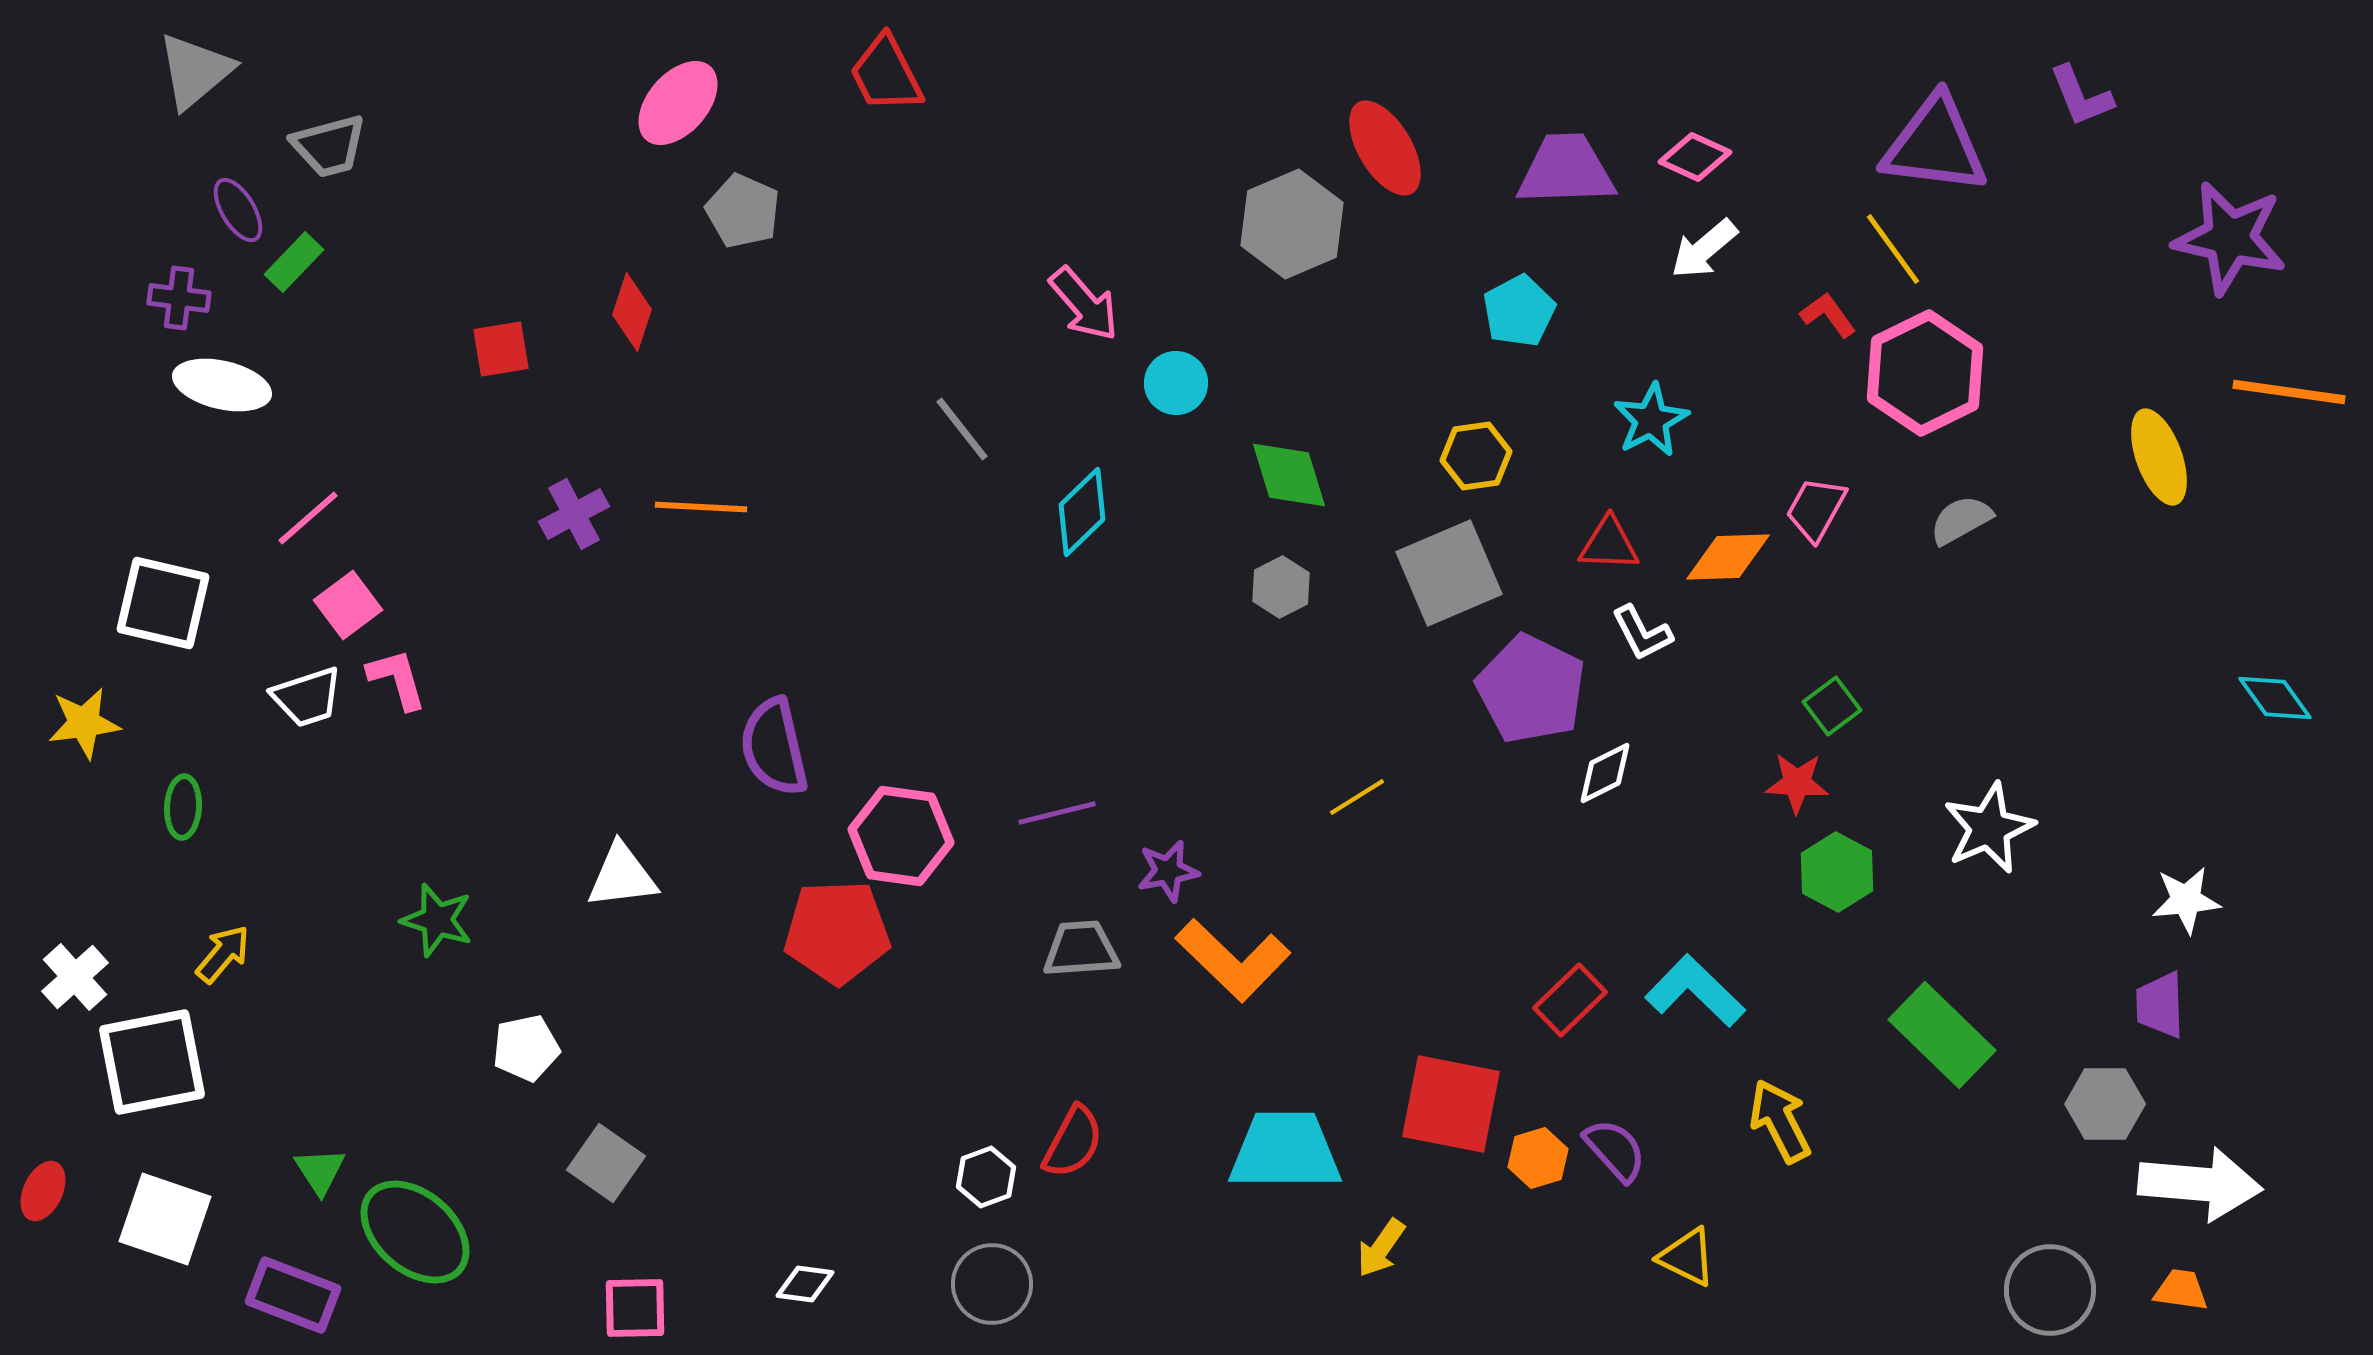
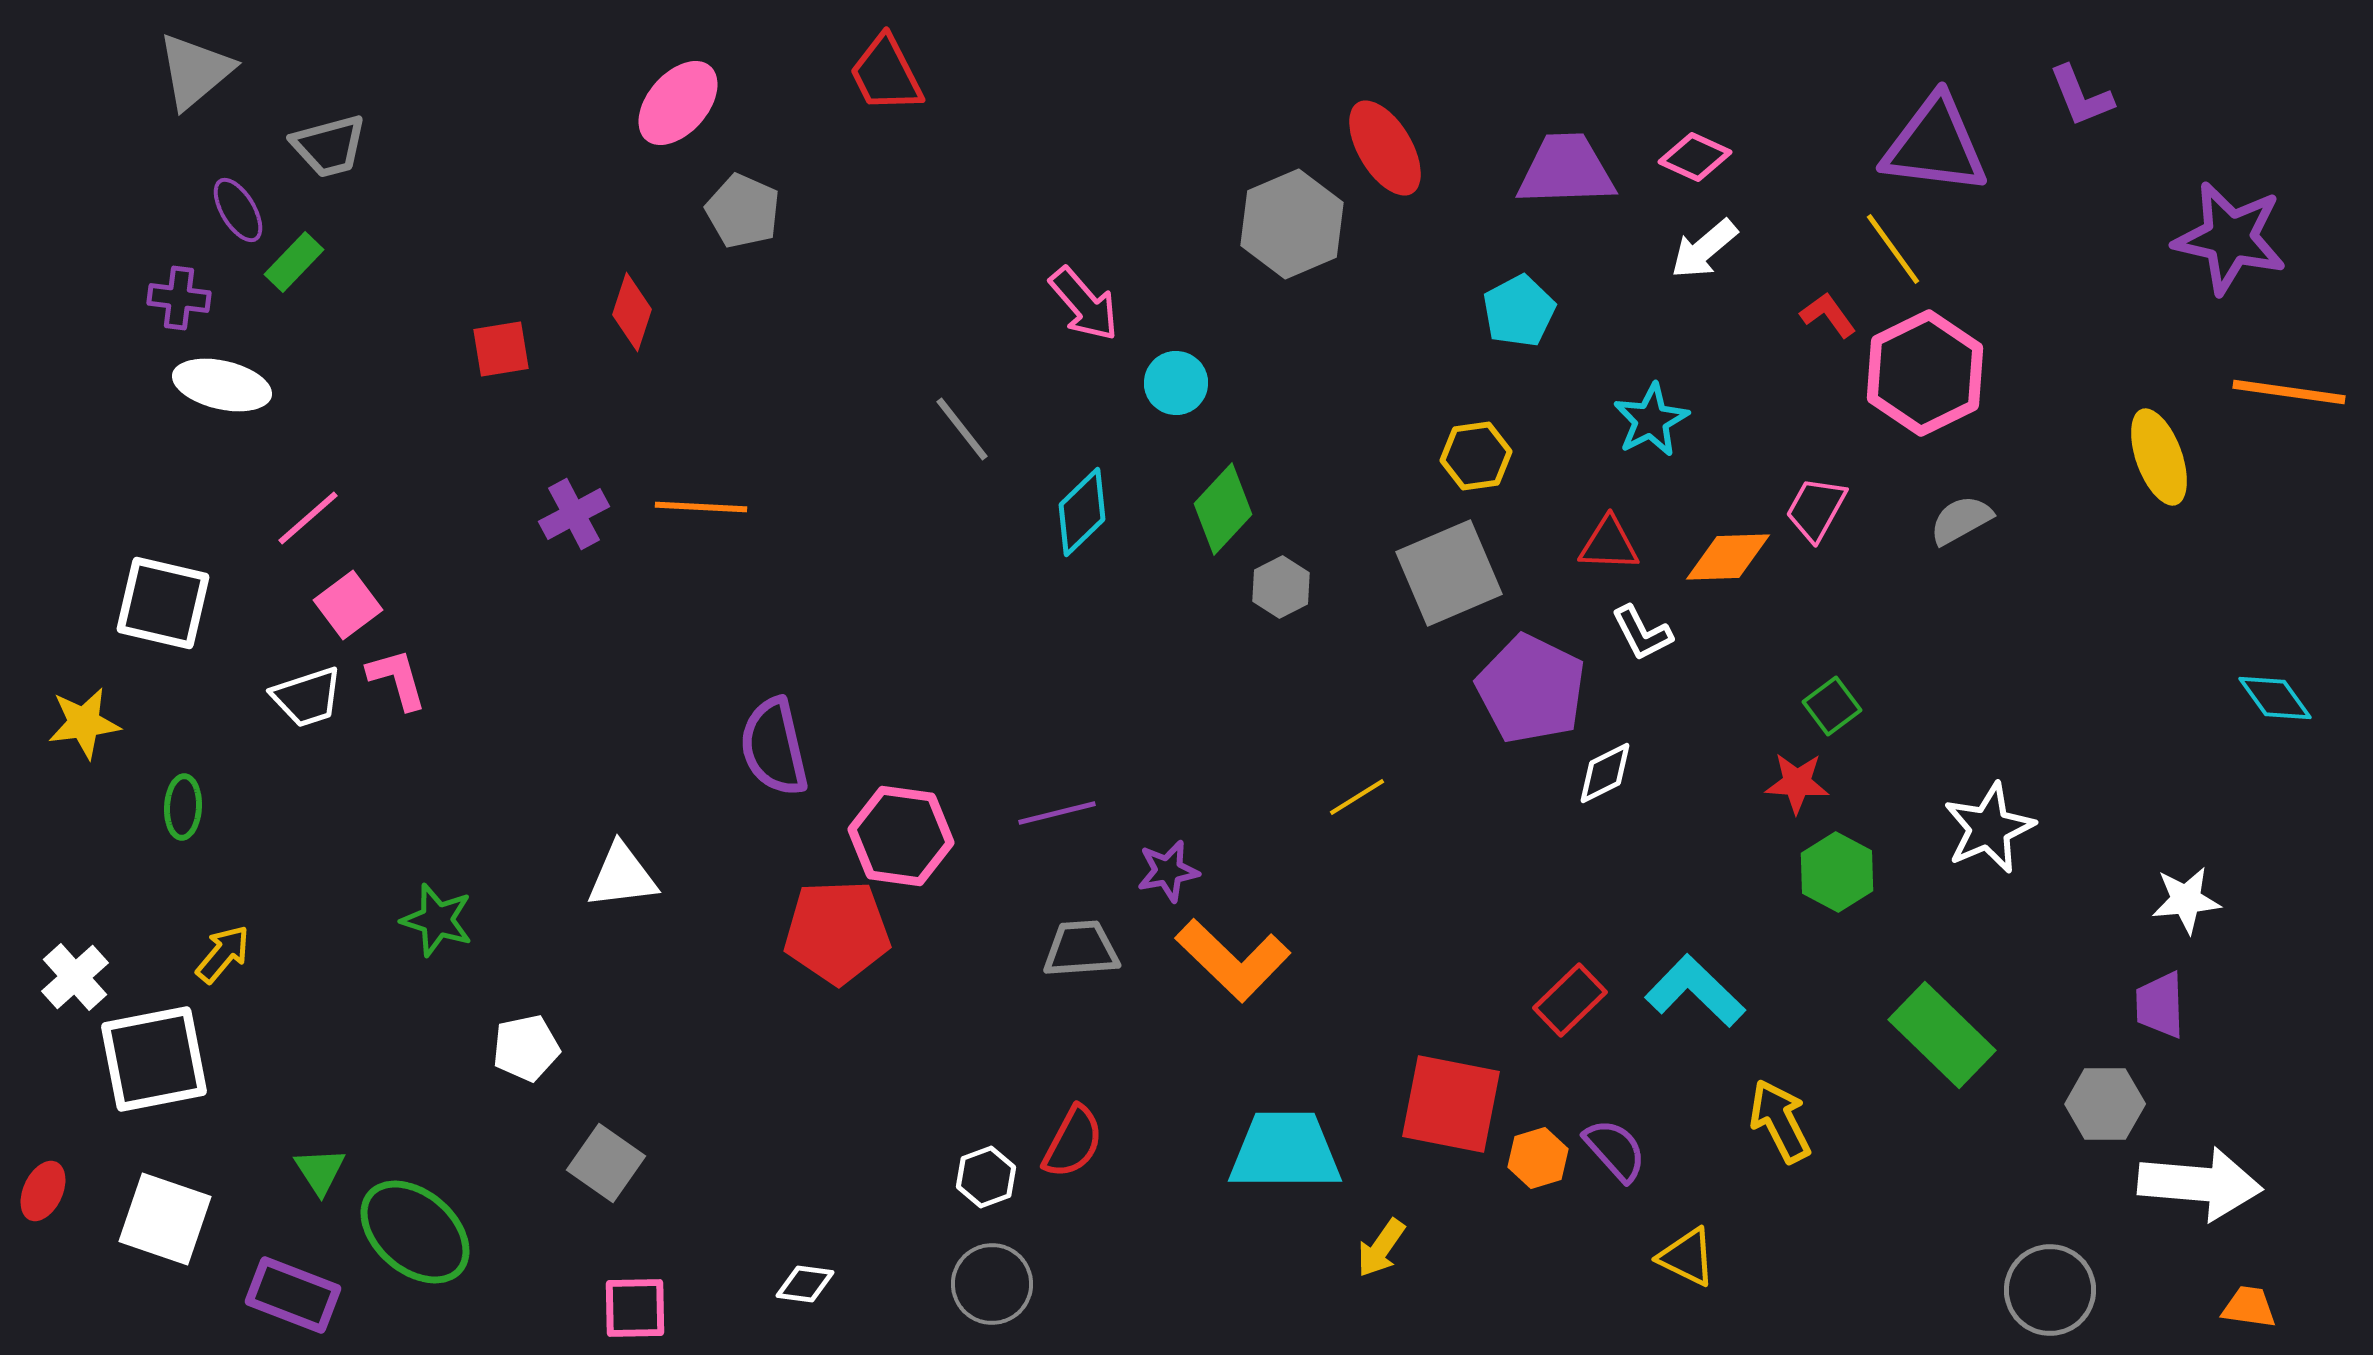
green diamond at (1289, 475): moved 66 px left, 34 px down; rotated 60 degrees clockwise
white square at (152, 1062): moved 2 px right, 3 px up
orange trapezoid at (2181, 1290): moved 68 px right, 17 px down
